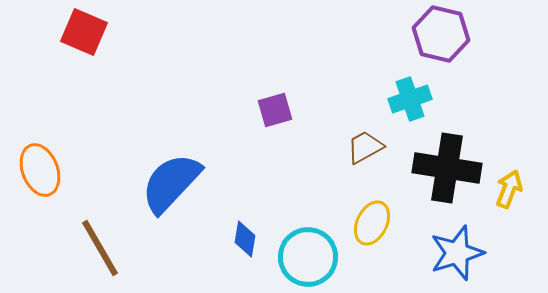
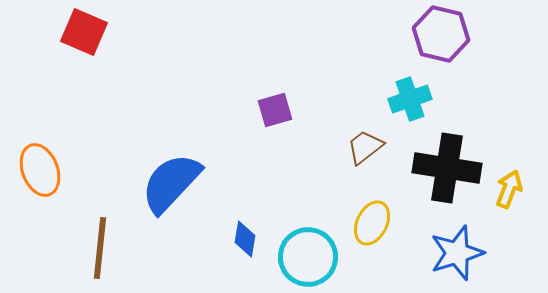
brown trapezoid: rotated 9 degrees counterclockwise
brown line: rotated 36 degrees clockwise
